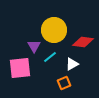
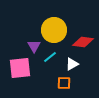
orange square: rotated 24 degrees clockwise
